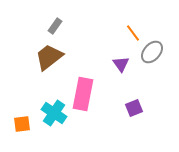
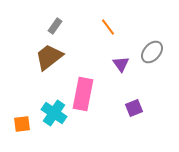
orange line: moved 25 px left, 6 px up
